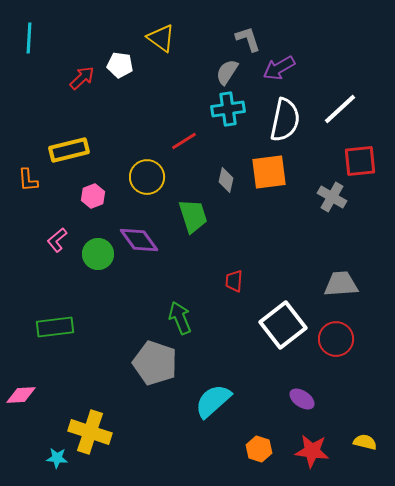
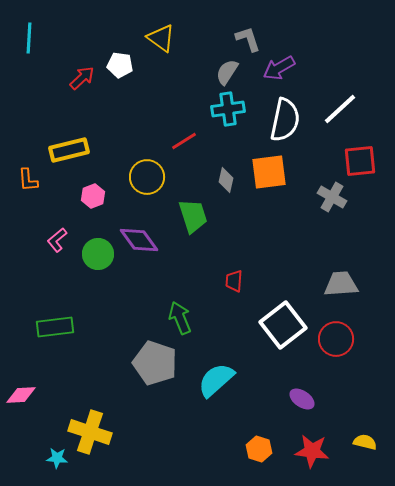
cyan semicircle: moved 3 px right, 21 px up
